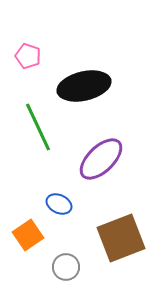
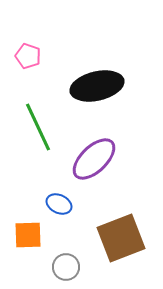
black ellipse: moved 13 px right
purple ellipse: moved 7 px left
orange square: rotated 32 degrees clockwise
